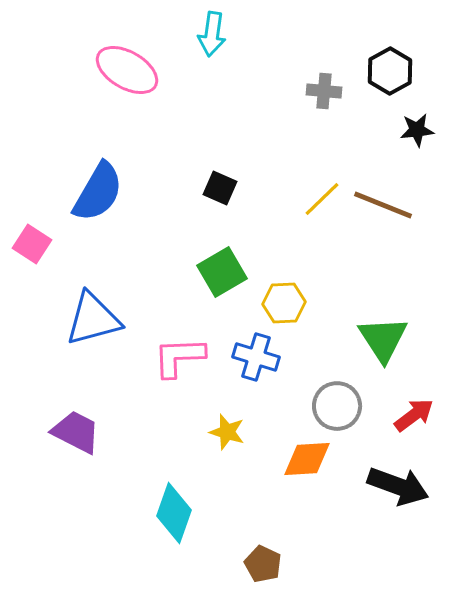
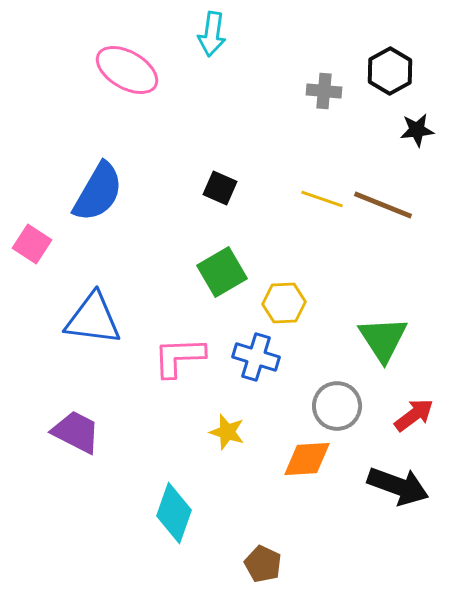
yellow line: rotated 63 degrees clockwise
blue triangle: rotated 22 degrees clockwise
